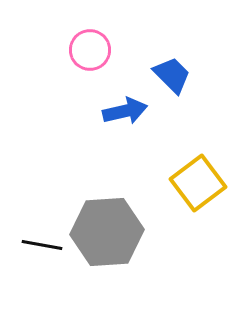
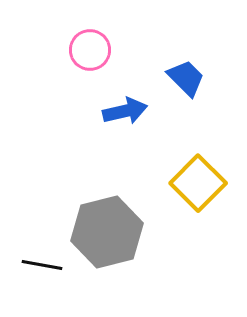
blue trapezoid: moved 14 px right, 3 px down
yellow square: rotated 8 degrees counterclockwise
gray hexagon: rotated 10 degrees counterclockwise
black line: moved 20 px down
